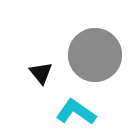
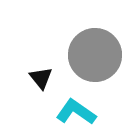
black triangle: moved 5 px down
